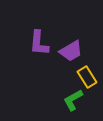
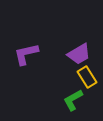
purple L-shape: moved 13 px left, 11 px down; rotated 72 degrees clockwise
purple trapezoid: moved 8 px right, 3 px down
